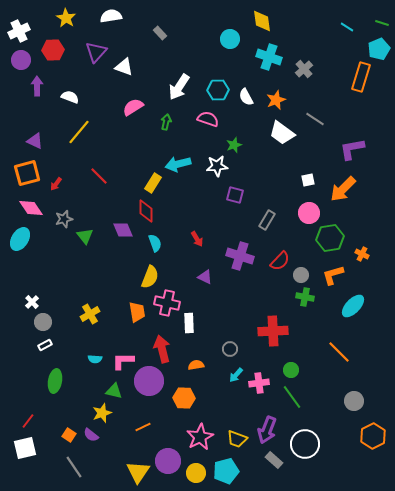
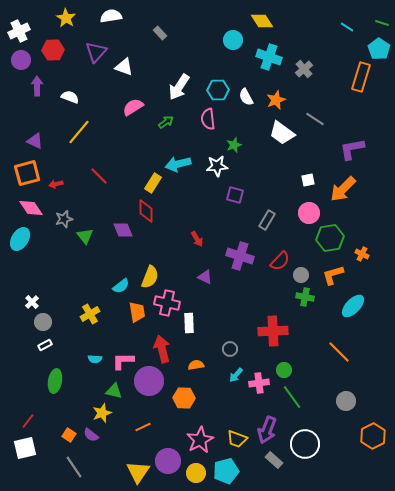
yellow diamond at (262, 21): rotated 25 degrees counterclockwise
cyan circle at (230, 39): moved 3 px right, 1 px down
cyan pentagon at (379, 49): rotated 15 degrees counterclockwise
pink semicircle at (208, 119): rotated 115 degrees counterclockwise
green arrow at (166, 122): rotated 42 degrees clockwise
red arrow at (56, 184): rotated 40 degrees clockwise
cyan semicircle at (155, 243): moved 34 px left, 43 px down; rotated 72 degrees clockwise
green circle at (291, 370): moved 7 px left
gray circle at (354, 401): moved 8 px left
pink star at (200, 437): moved 3 px down
